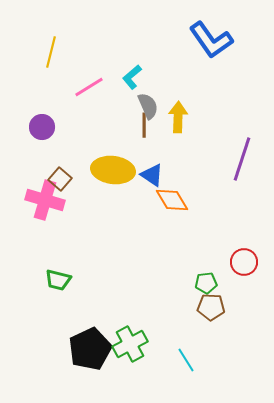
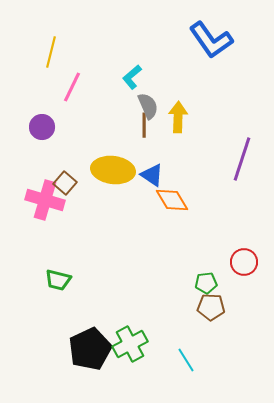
pink line: moved 17 px left; rotated 32 degrees counterclockwise
brown square: moved 5 px right, 4 px down
